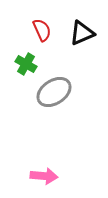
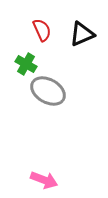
black triangle: moved 1 px down
gray ellipse: moved 6 px left, 1 px up; rotated 64 degrees clockwise
pink arrow: moved 4 px down; rotated 16 degrees clockwise
